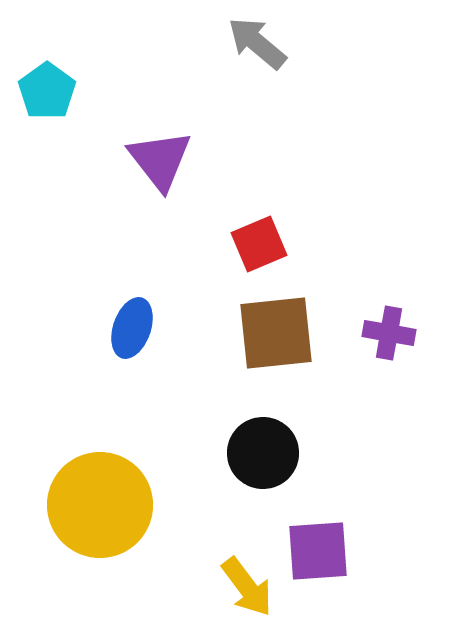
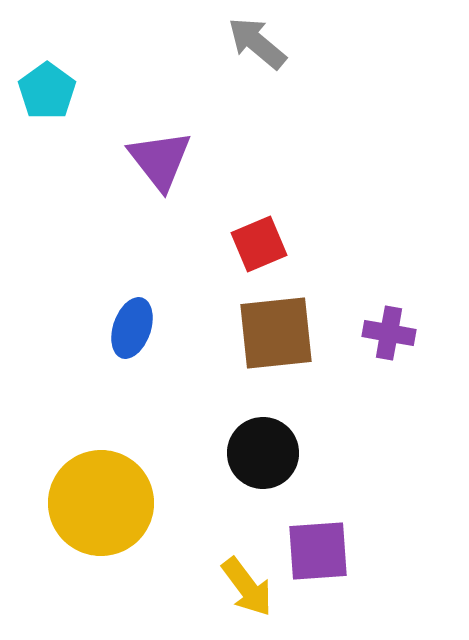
yellow circle: moved 1 px right, 2 px up
